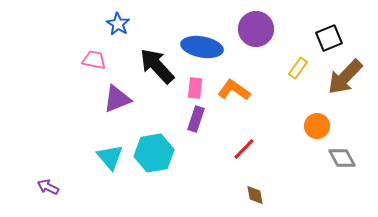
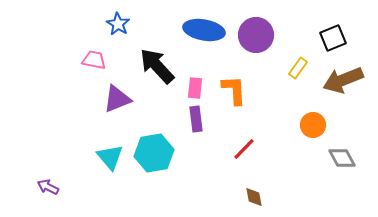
purple circle: moved 6 px down
black square: moved 4 px right
blue ellipse: moved 2 px right, 17 px up
brown arrow: moved 2 px left, 3 px down; rotated 24 degrees clockwise
orange L-shape: rotated 52 degrees clockwise
purple rectangle: rotated 25 degrees counterclockwise
orange circle: moved 4 px left, 1 px up
brown diamond: moved 1 px left, 2 px down
